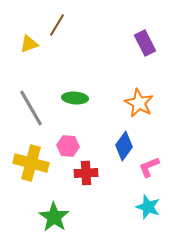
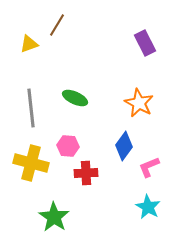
green ellipse: rotated 20 degrees clockwise
gray line: rotated 24 degrees clockwise
cyan star: rotated 10 degrees clockwise
